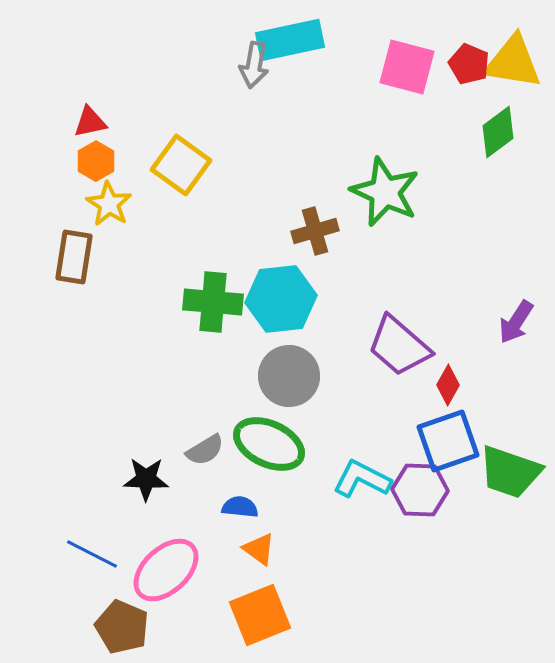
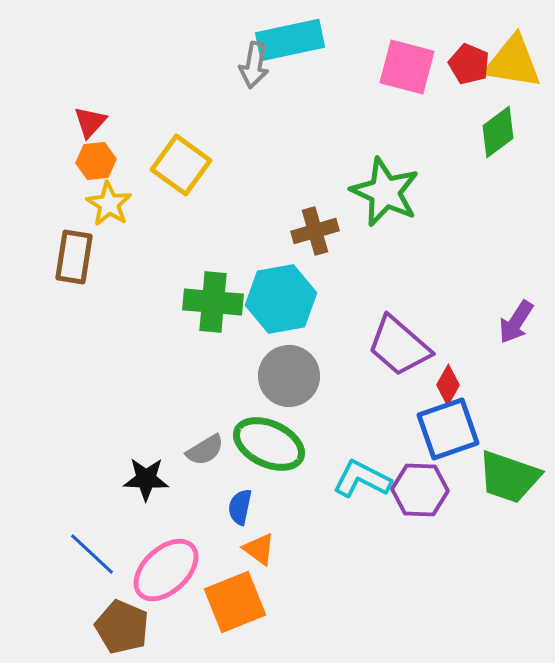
red triangle: rotated 36 degrees counterclockwise
orange hexagon: rotated 24 degrees clockwise
cyan hexagon: rotated 4 degrees counterclockwise
blue square: moved 12 px up
green trapezoid: moved 1 px left, 5 px down
blue semicircle: rotated 84 degrees counterclockwise
blue line: rotated 16 degrees clockwise
orange square: moved 25 px left, 13 px up
